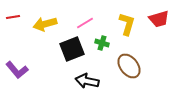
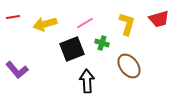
black arrow: rotated 75 degrees clockwise
